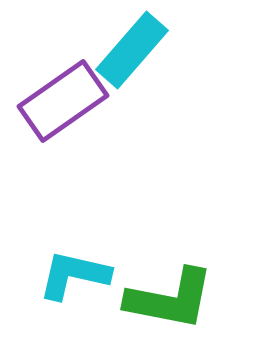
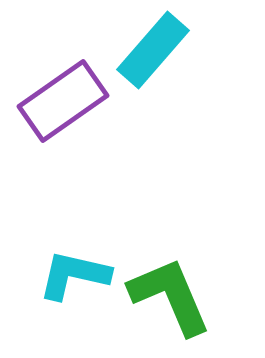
cyan rectangle: moved 21 px right
green L-shape: moved 3 px up; rotated 124 degrees counterclockwise
